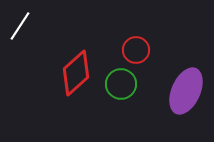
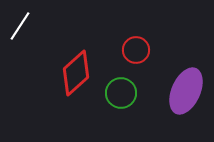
green circle: moved 9 px down
